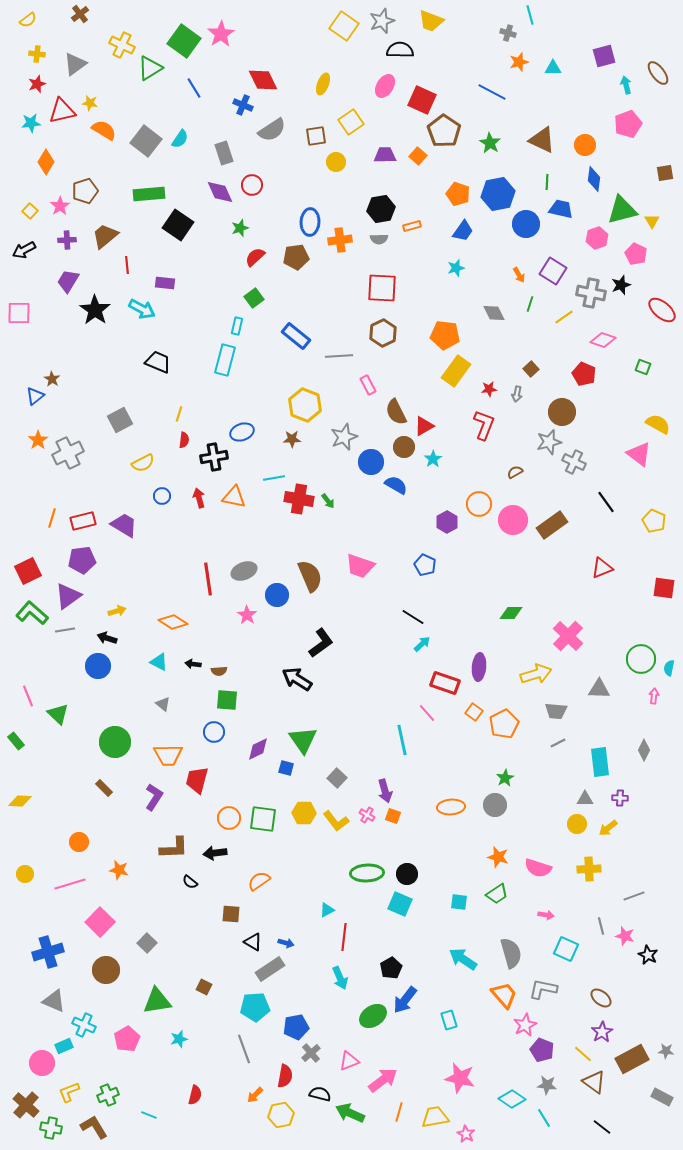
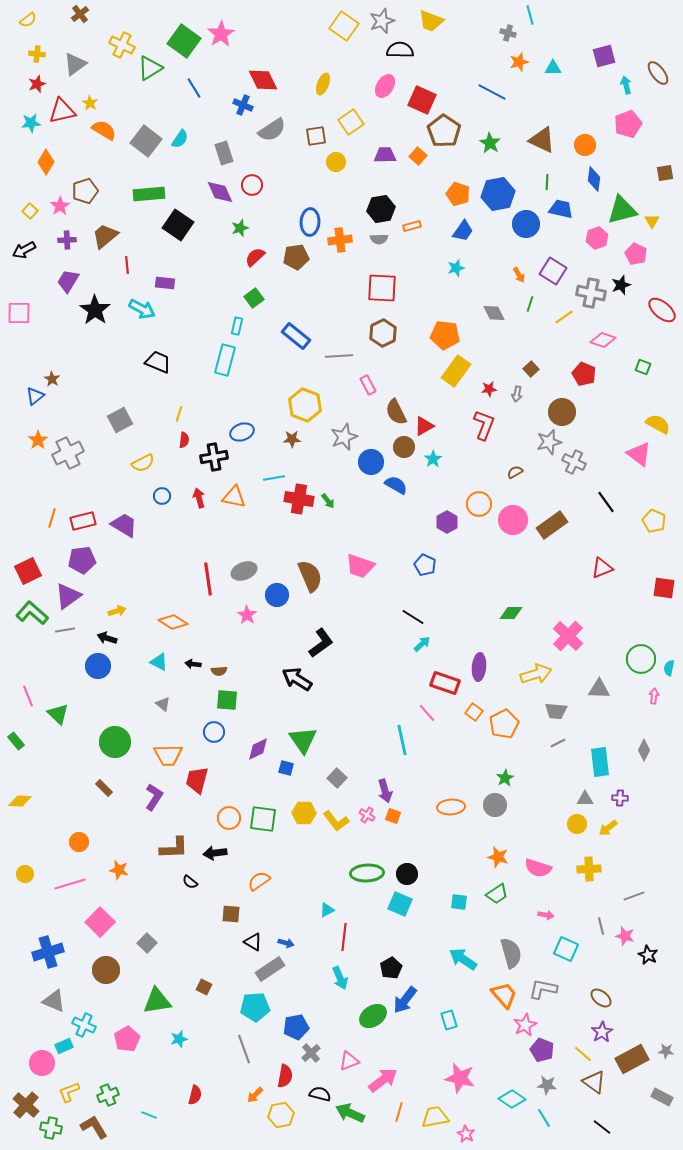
yellow star at (90, 103): rotated 21 degrees clockwise
